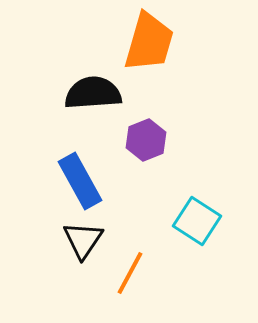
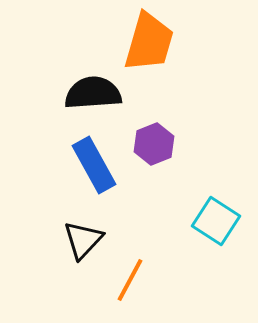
purple hexagon: moved 8 px right, 4 px down
blue rectangle: moved 14 px right, 16 px up
cyan square: moved 19 px right
black triangle: rotated 9 degrees clockwise
orange line: moved 7 px down
